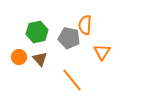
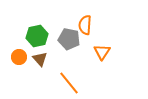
green hexagon: moved 4 px down
gray pentagon: moved 1 px down
orange line: moved 3 px left, 3 px down
